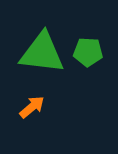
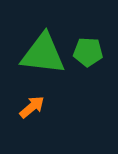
green triangle: moved 1 px right, 1 px down
